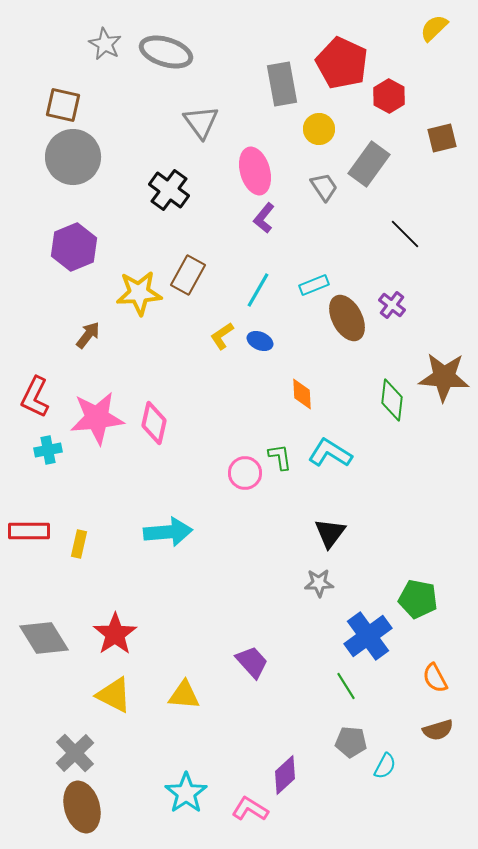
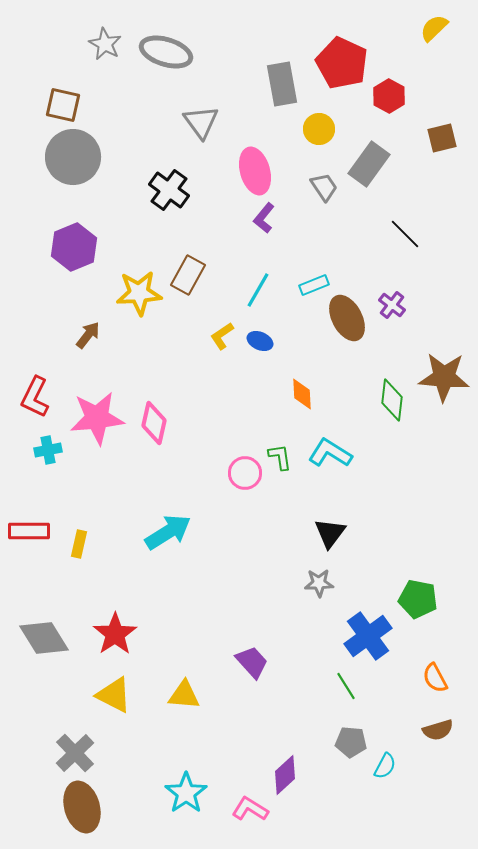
cyan arrow at (168, 532): rotated 27 degrees counterclockwise
